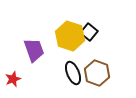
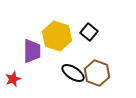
yellow hexagon: moved 13 px left
purple trapezoid: moved 2 px left, 1 px down; rotated 20 degrees clockwise
black ellipse: rotated 35 degrees counterclockwise
